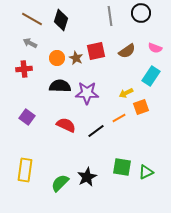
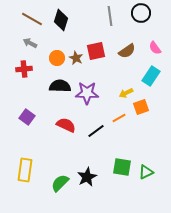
pink semicircle: rotated 32 degrees clockwise
